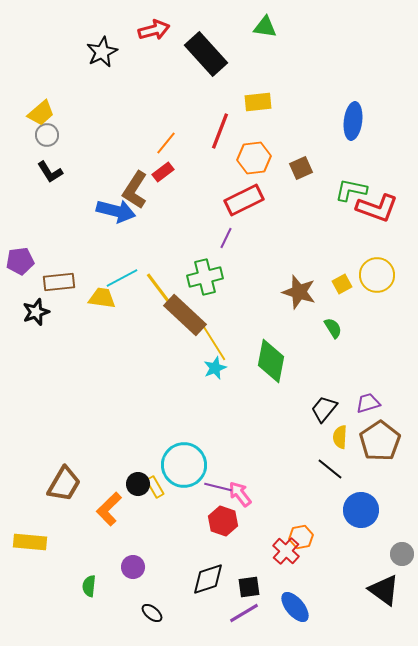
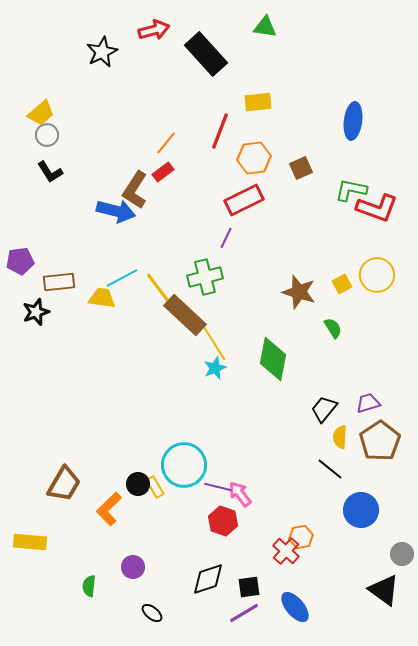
green diamond at (271, 361): moved 2 px right, 2 px up
